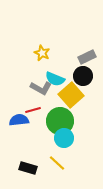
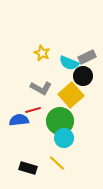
cyan semicircle: moved 14 px right, 16 px up
